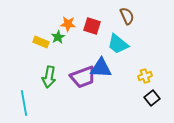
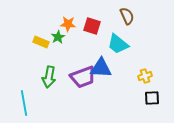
black square: rotated 35 degrees clockwise
